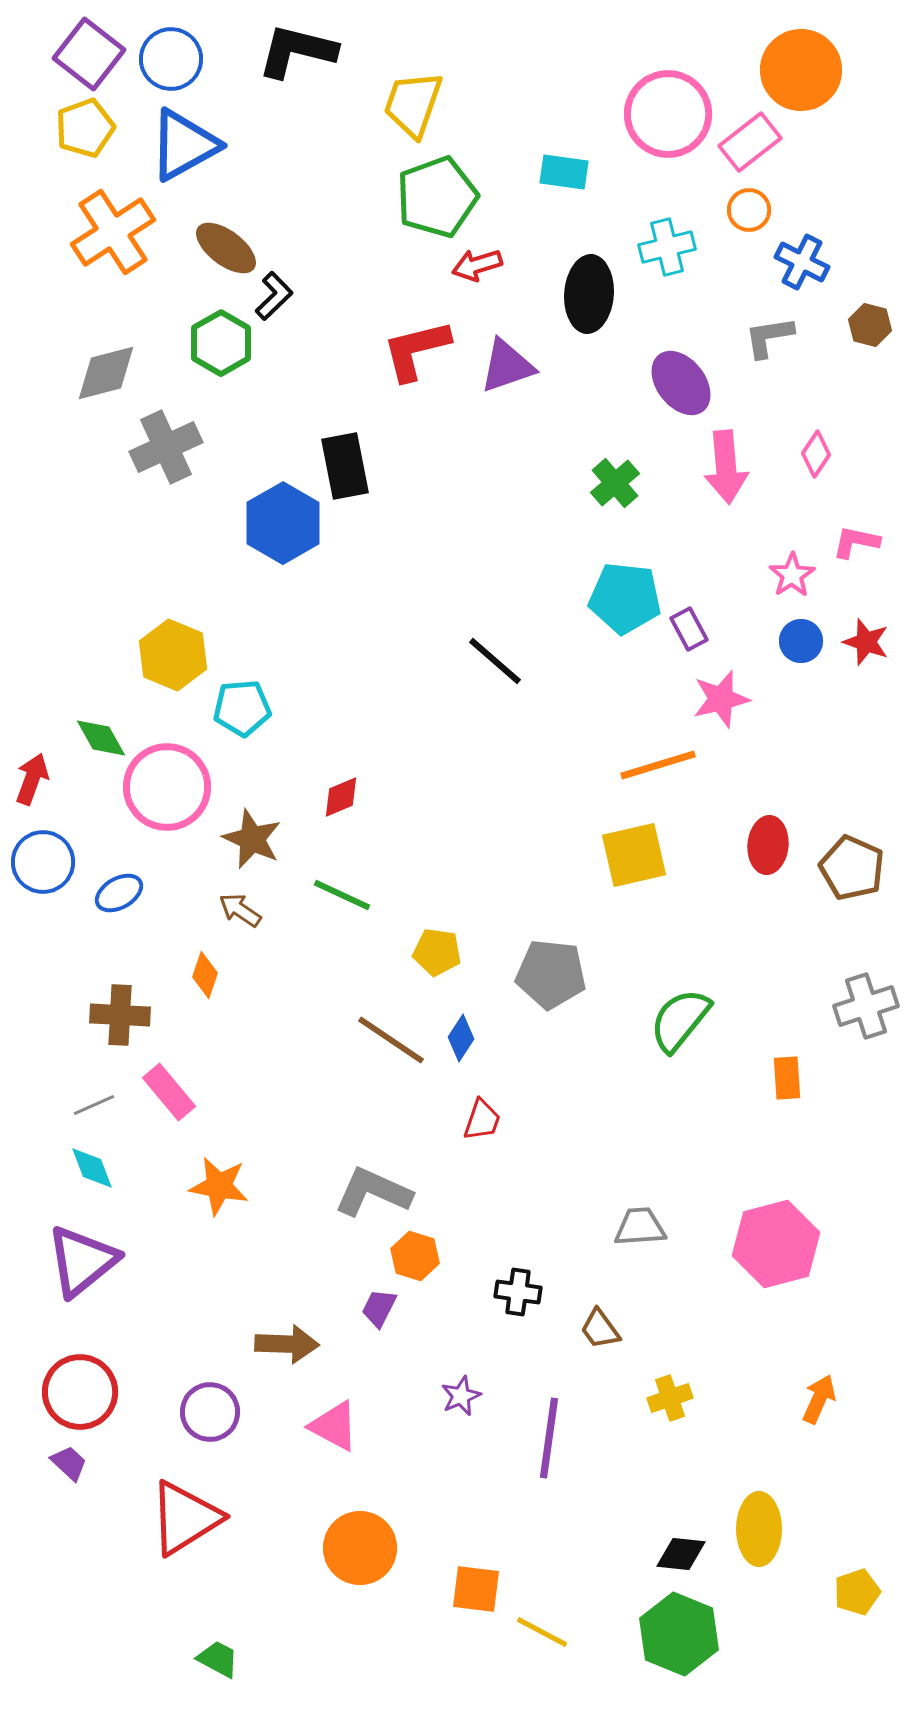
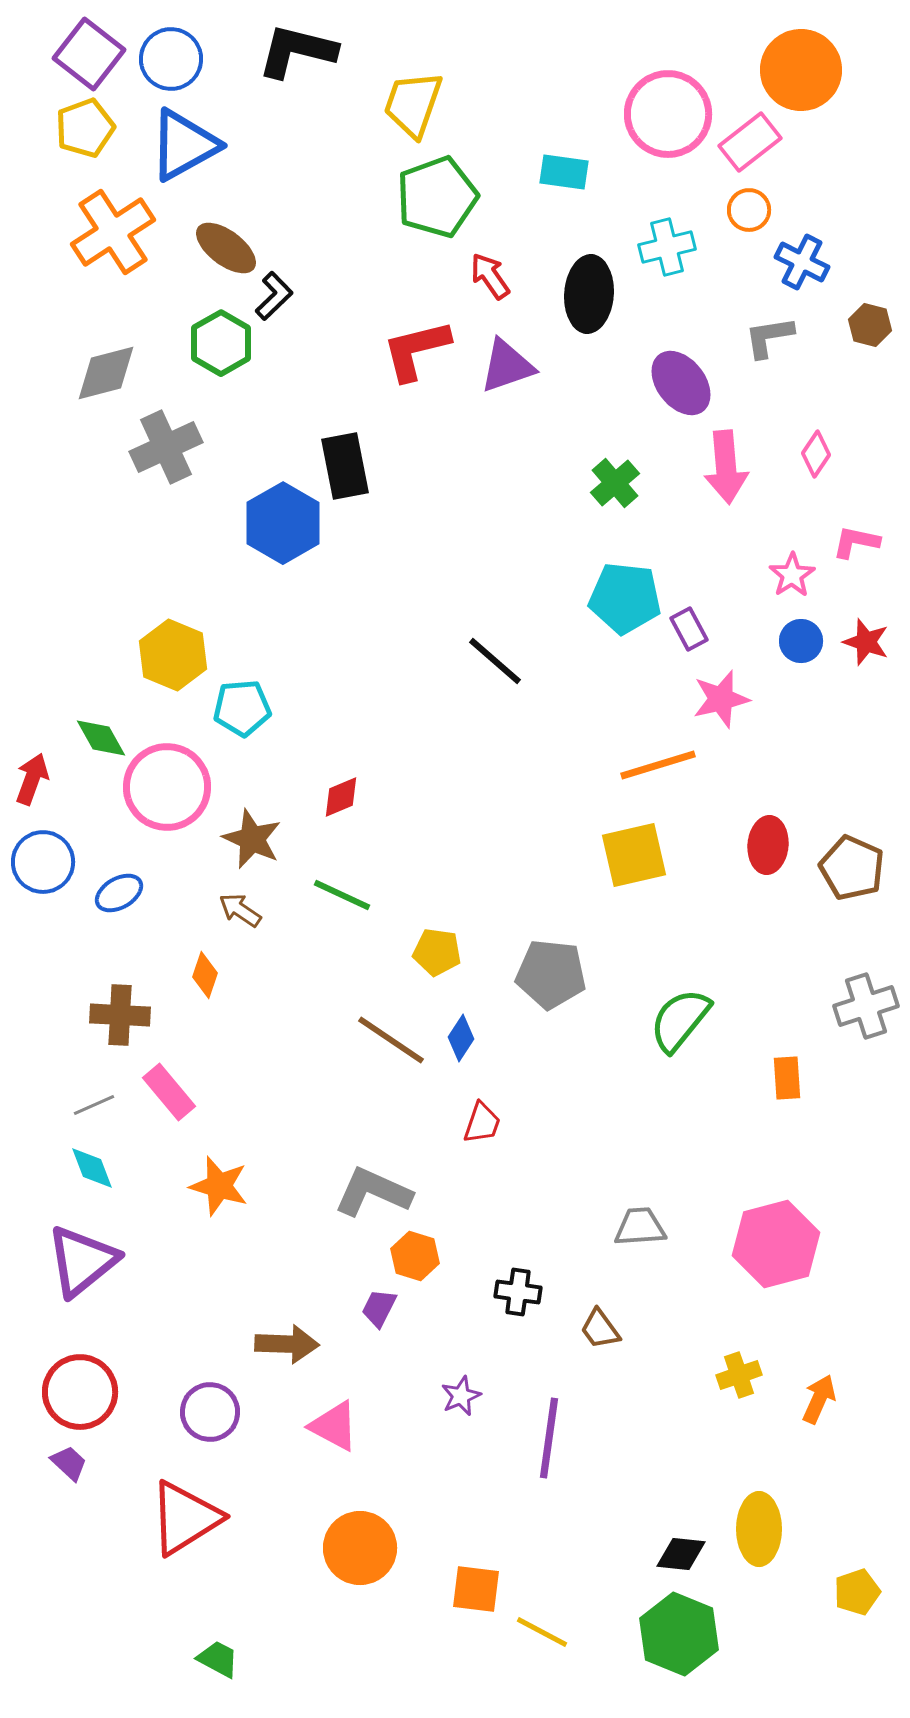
red arrow at (477, 265): moved 13 px right, 11 px down; rotated 72 degrees clockwise
red trapezoid at (482, 1120): moved 3 px down
orange star at (219, 1186): rotated 6 degrees clockwise
yellow cross at (670, 1398): moved 69 px right, 23 px up
